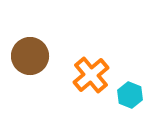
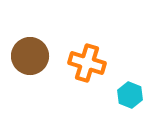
orange cross: moved 4 px left, 12 px up; rotated 33 degrees counterclockwise
